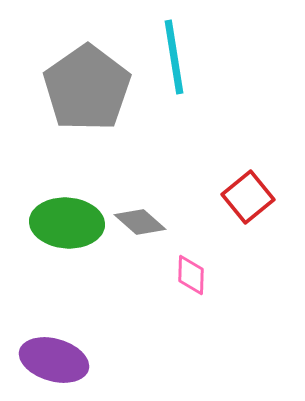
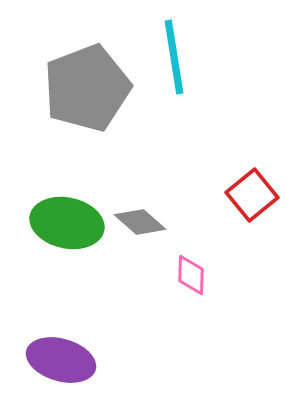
gray pentagon: rotated 14 degrees clockwise
red square: moved 4 px right, 2 px up
green ellipse: rotated 8 degrees clockwise
purple ellipse: moved 7 px right
